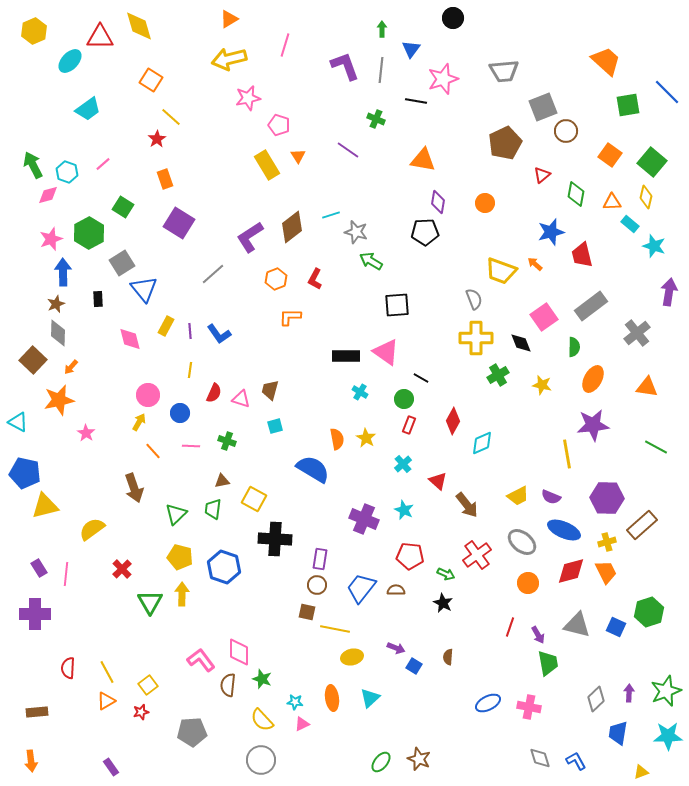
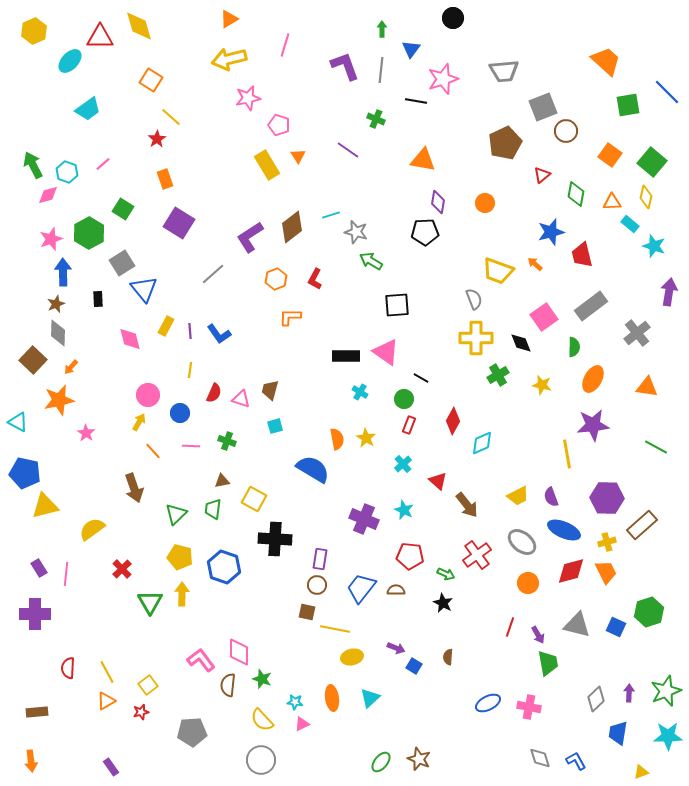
green square at (123, 207): moved 2 px down
yellow trapezoid at (501, 271): moved 3 px left
purple semicircle at (551, 497): rotated 48 degrees clockwise
